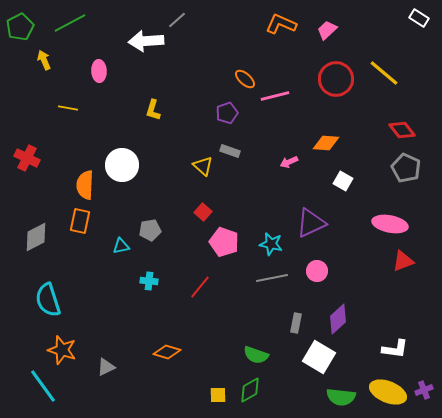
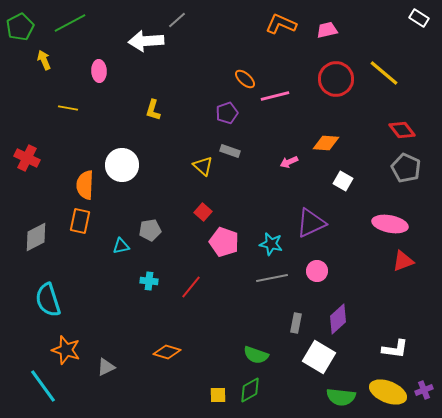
pink trapezoid at (327, 30): rotated 30 degrees clockwise
red line at (200, 287): moved 9 px left
orange star at (62, 350): moved 4 px right
